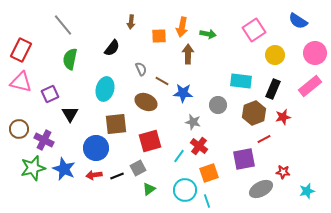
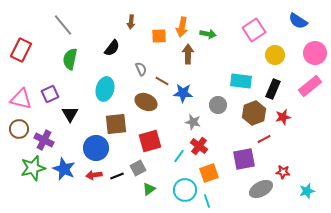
pink triangle at (21, 82): moved 17 px down
